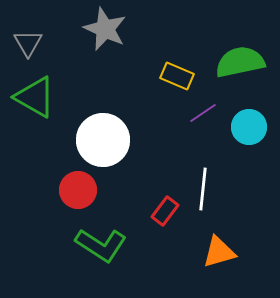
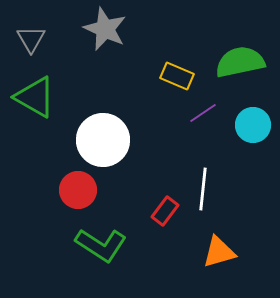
gray triangle: moved 3 px right, 4 px up
cyan circle: moved 4 px right, 2 px up
